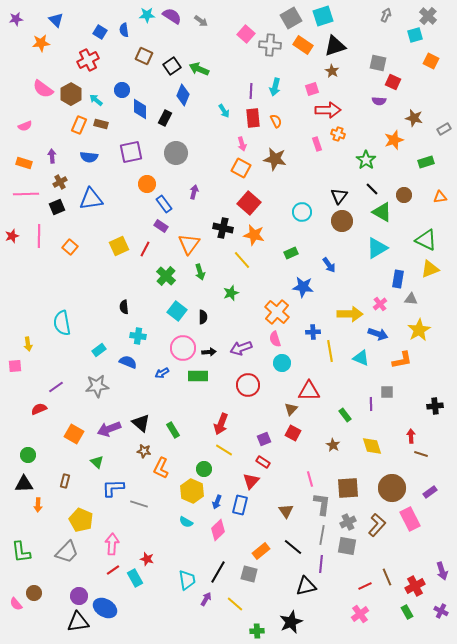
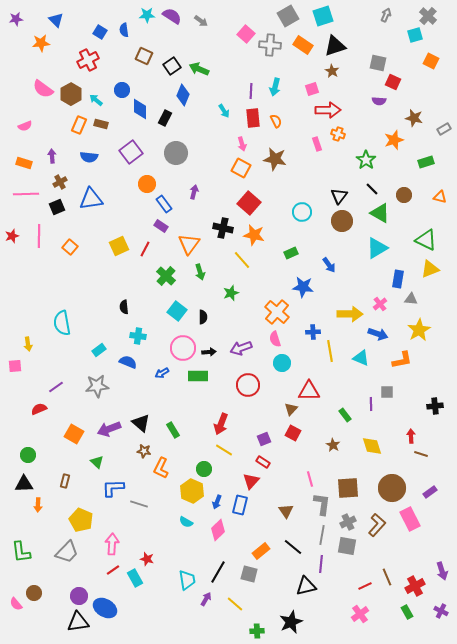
gray square at (291, 18): moved 3 px left, 2 px up
purple square at (131, 152): rotated 25 degrees counterclockwise
orange triangle at (440, 197): rotated 24 degrees clockwise
green triangle at (382, 212): moved 2 px left, 1 px down
